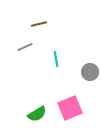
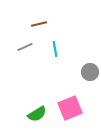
cyan line: moved 1 px left, 10 px up
